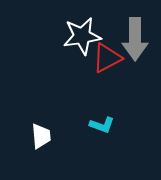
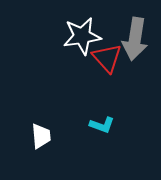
gray arrow: rotated 9 degrees clockwise
red triangle: rotated 44 degrees counterclockwise
